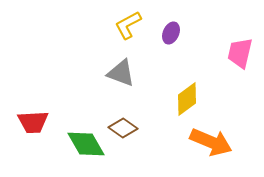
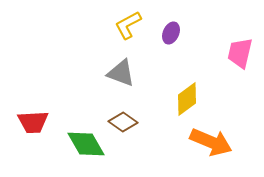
brown diamond: moved 6 px up
